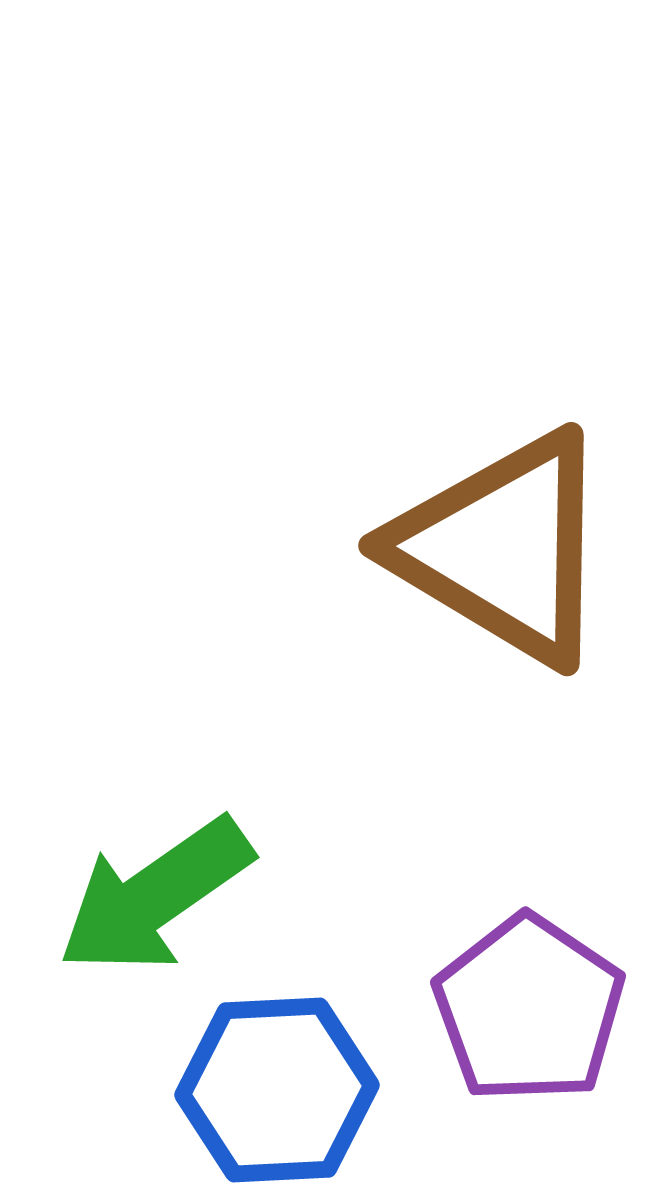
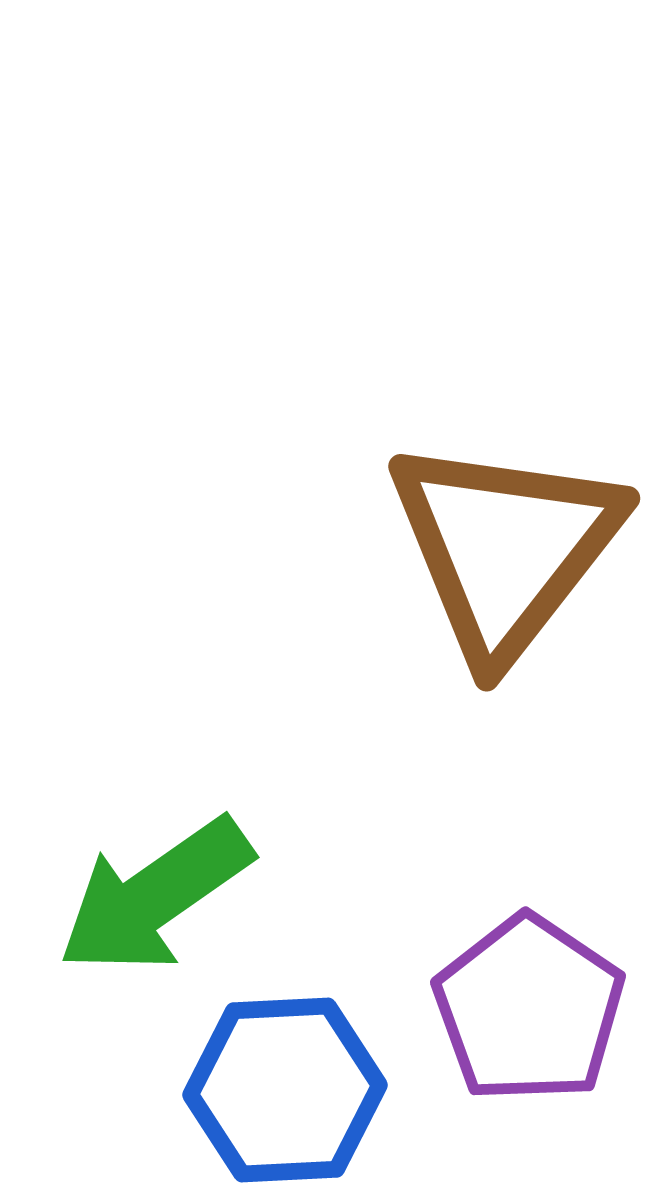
brown triangle: moved 2 px right; rotated 37 degrees clockwise
blue hexagon: moved 8 px right
